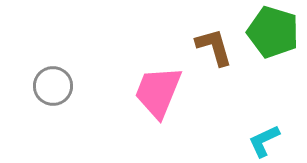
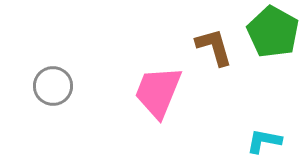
green pentagon: rotated 12 degrees clockwise
cyan L-shape: rotated 36 degrees clockwise
